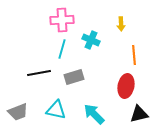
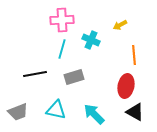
yellow arrow: moved 1 px left, 1 px down; rotated 64 degrees clockwise
black line: moved 4 px left, 1 px down
black triangle: moved 4 px left, 2 px up; rotated 42 degrees clockwise
